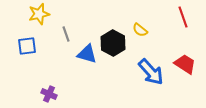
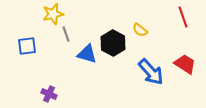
yellow star: moved 14 px right
